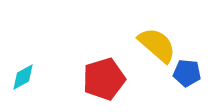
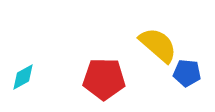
yellow semicircle: moved 1 px right
red pentagon: rotated 18 degrees clockwise
